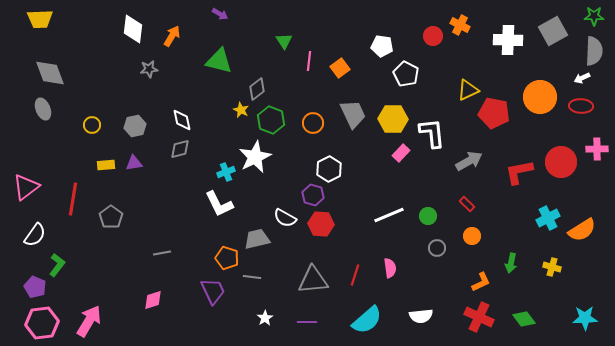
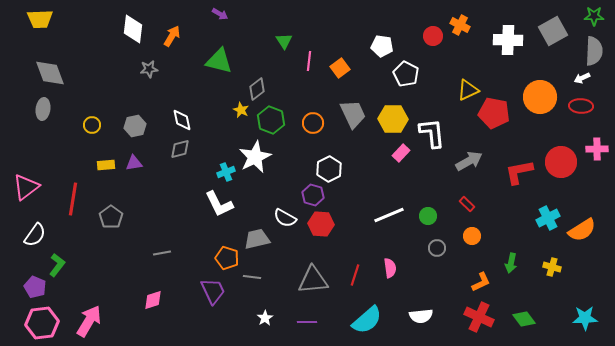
gray ellipse at (43, 109): rotated 30 degrees clockwise
